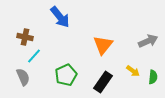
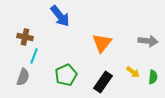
blue arrow: moved 1 px up
gray arrow: rotated 30 degrees clockwise
orange triangle: moved 1 px left, 2 px up
cyan line: rotated 21 degrees counterclockwise
yellow arrow: moved 1 px down
gray semicircle: rotated 42 degrees clockwise
